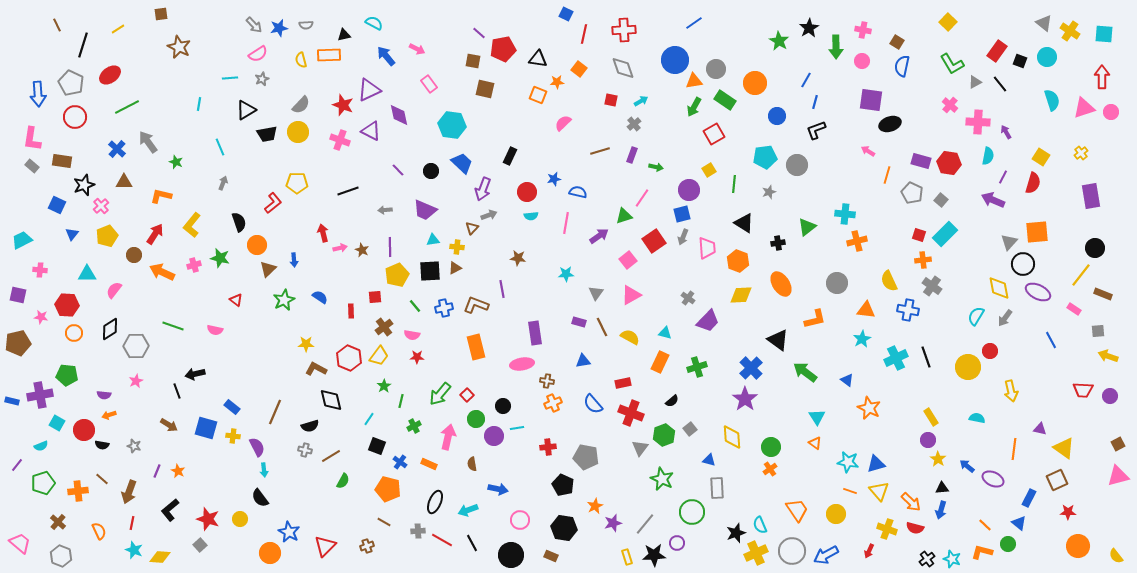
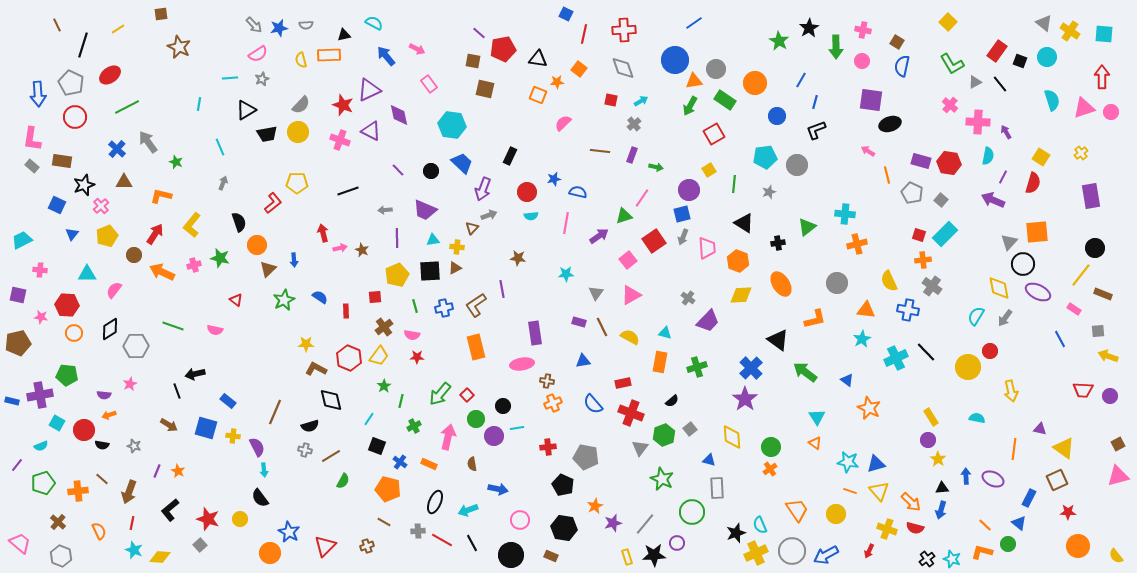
blue line at (806, 80): moved 5 px left
green arrow at (694, 107): moved 4 px left, 1 px up
brown line at (600, 151): rotated 24 degrees clockwise
orange line at (887, 175): rotated 30 degrees counterclockwise
orange cross at (857, 241): moved 3 px down
purple line at (390, 247): moved 7 px right, 9 px up
brown L-shape at (476, 305): rotated 55 degrees counterclockwise
green line at (415, 306): rotated 24 degrees clockwise
red rectangle at (351, 311): moved 5 px left
blue line at (1051, 340): moved 9 px right, 1 px up
black line at (926, 357): moved 5 px up; rotated 25 degrees counterclockwise
orange rectangle at (660, 362): rotated 15 degrees counterclockwise
pink star at (136, 381): moved 6 px left, 3 px down
blue rectangle at (232, 407): moved 4 px left, 6 px up
blue arrow at (967, 466): moved 1 px left, 10 px down; rotated 49 degrees clockwise
